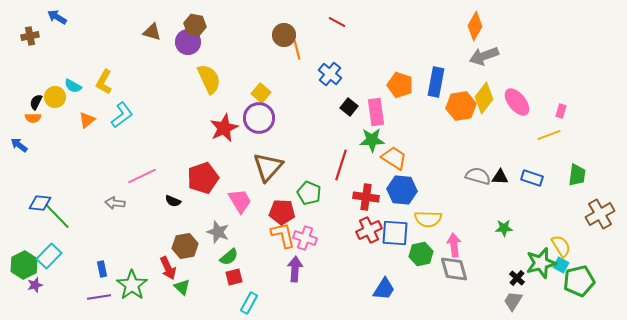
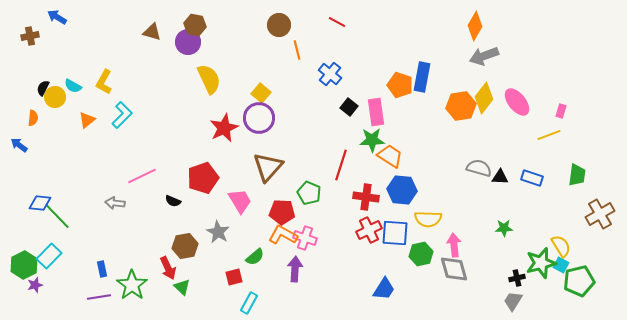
brown circle at (284, 35): moved 5 px left, 10 px up
blue rectangle at (436, 82): moved 14 px left, 5 px up
black semicircle at (36, 102): moved 7 px right, 14 px up
cyan L-shape at (122, 115): rotated 8 degrees counterclockwise
orange semicircle at (33, 118): rotated 84 degrees counterclockwise
orange trapezoid at (394, 158): moved 4 px left, 2 px up
gray semicircle at (478, 176): moved 1 px right, 8 px up
gray star at (218, 232): rotated 10 degrees clockwise
orange L-shape at (283, 235): rotated 48 degrees counterclockwise
green semicircle at (229, 257): moved 26 px right
black cross at (517, 278): rotated 35 degrees clockwise
